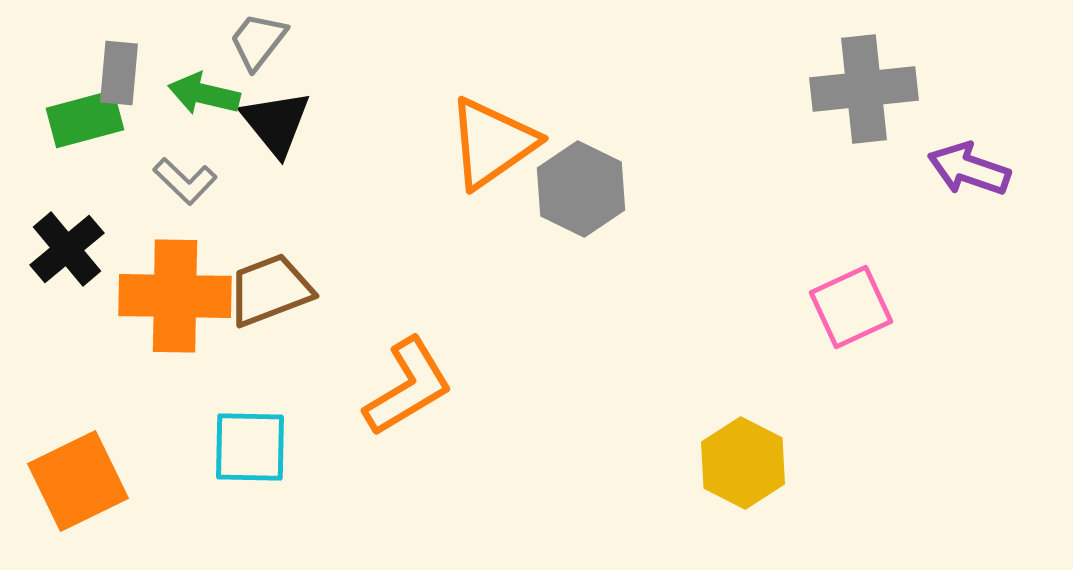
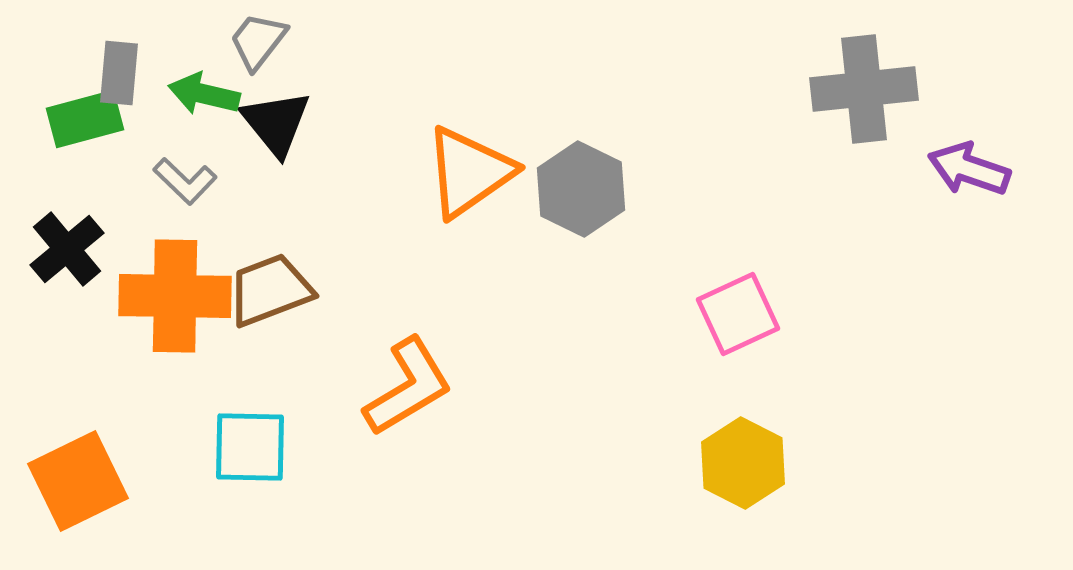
orange triangle: moved 23 px left, 29 px down
pink square: moved 113 px left, 7 px down
